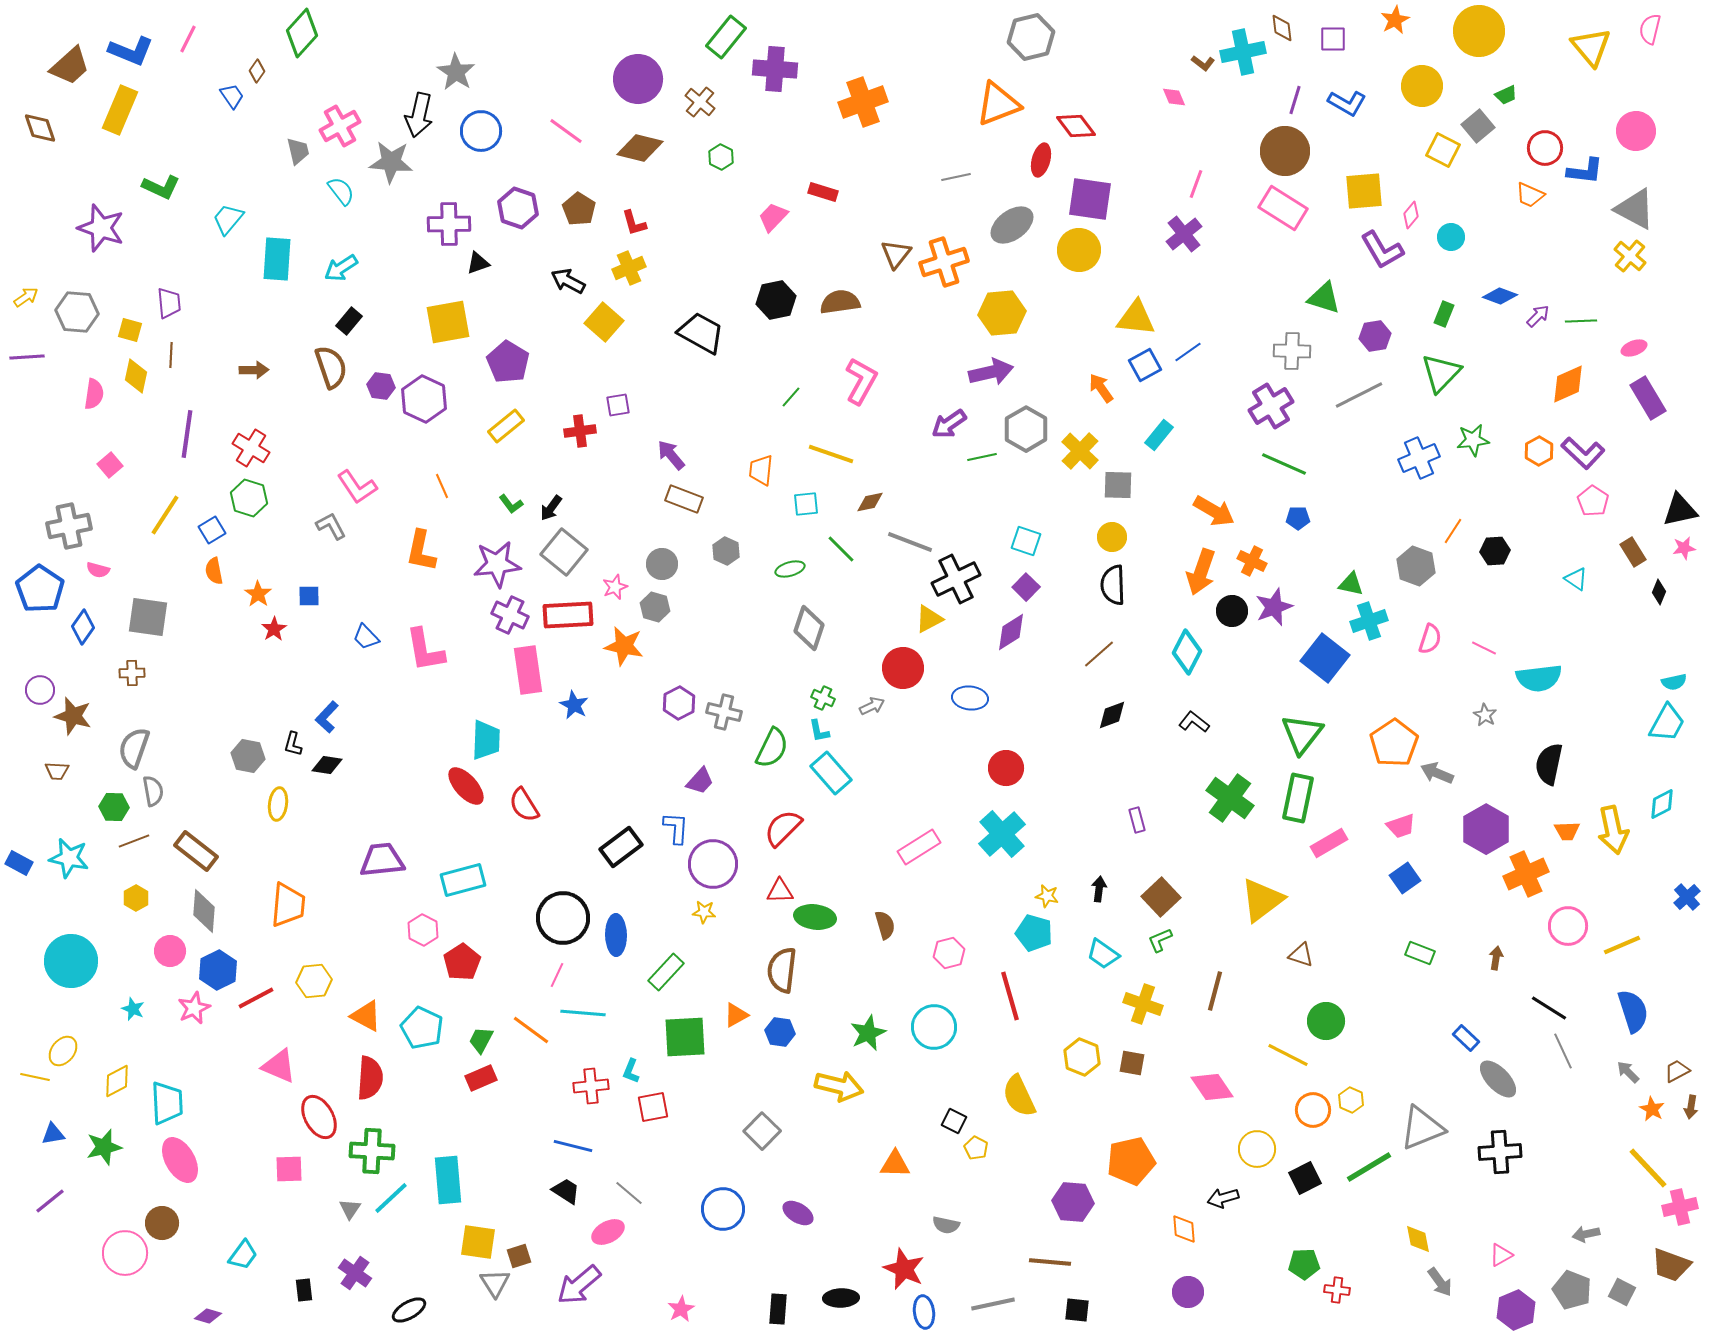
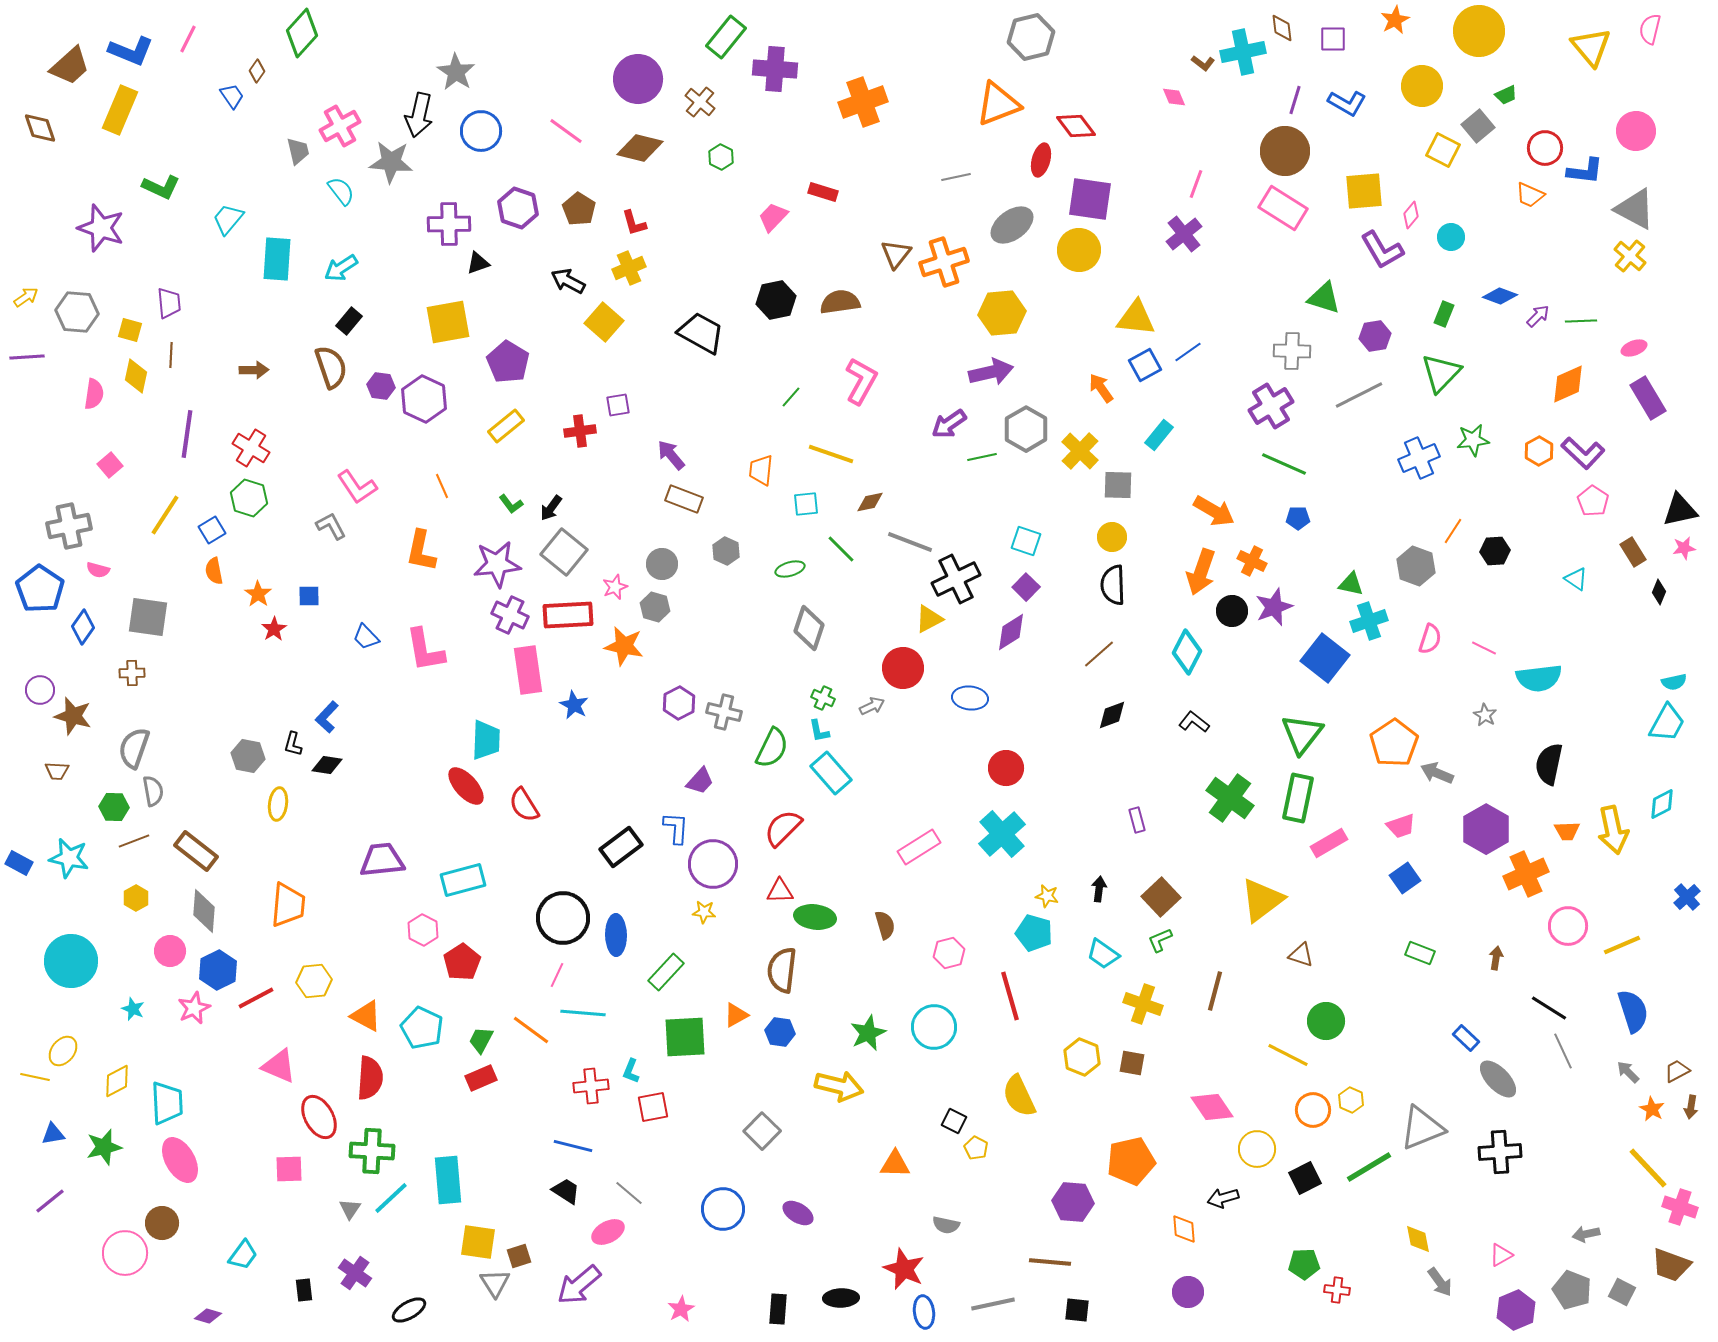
pink diamond at (1212, 1087): moved 20 px down
pink cross at (1680, 1207): rotated 32 degrees clockwise
